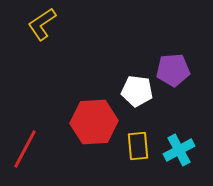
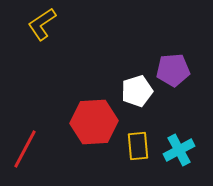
white pentagon: rotated 24 degrees counterclockwise
